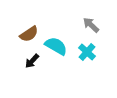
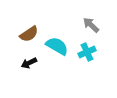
cyan semicircle: moved 1 px right
cyan cross: rotated 24 degrees clockwise
black arrow: moved 3 px left, 2 px down; rotated 21 degrees clockwise
